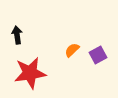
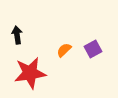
orange semicircle: moved 8 px left
purple square: moved 5 px left, 6 px up
